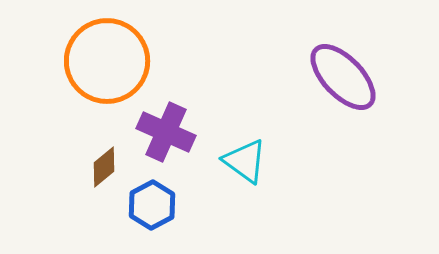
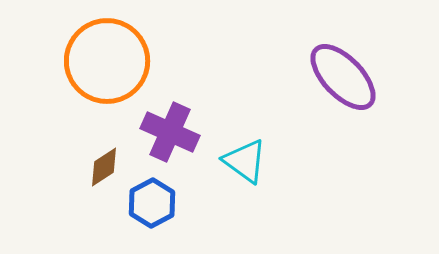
purple cross: moved 4 px right
brown diamond: rotated 6 degrees clockwise
blue hexagon: moved 2 px up
